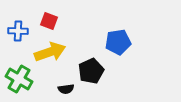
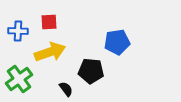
red square: moved 1 px down; rotated 24 degrees counterclockwise
blue pentagon: moved 1 px left
black pentagon: rotated 30 degrees clockwise
green cross: rotated 24 degrees clockwise
black semicircle: rotated 119 degrees counterclockwise
